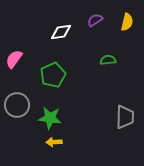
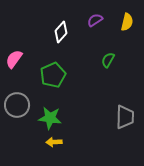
white diamond: rotated 40 degrees counterclockwise
green semicircle: rotated 56 degrees counterclockwise
